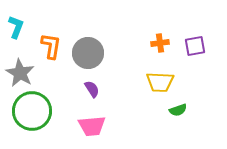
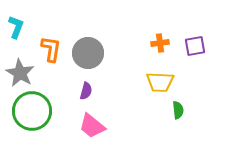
orange L-shape: moved 3 px down
purple semicircle: moved 6 px left, 2 px down; rotated 48 degrees clockwise
green semicircle: rotated 78 degrees counterclockwise
pink trapezoid: rotated 44 degrees clockwise
